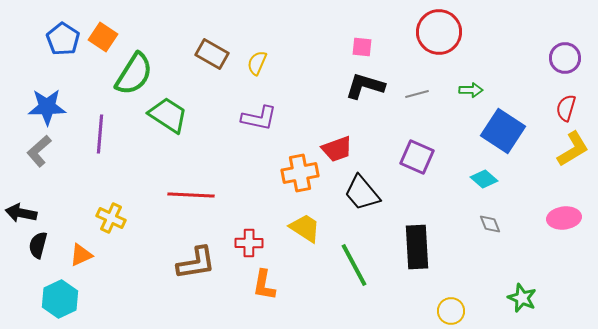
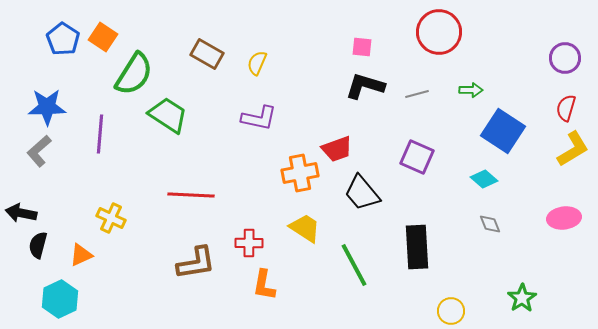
brown rectangle: moved 5 px left
green star: rotated 16 degrees clockwise
